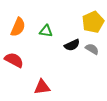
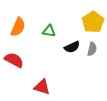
yellow pentagon: rotated 10 degrees counterclockwise
green triangle: moved 3 px right
black semicircle: moved 2 px down
gray semicircle: rotated 72 degrees clockwise
red triangle: rotated 24 degrees clockwise
